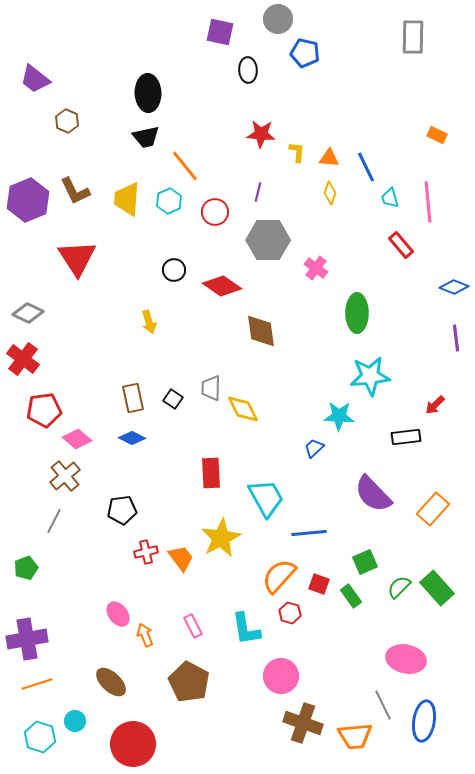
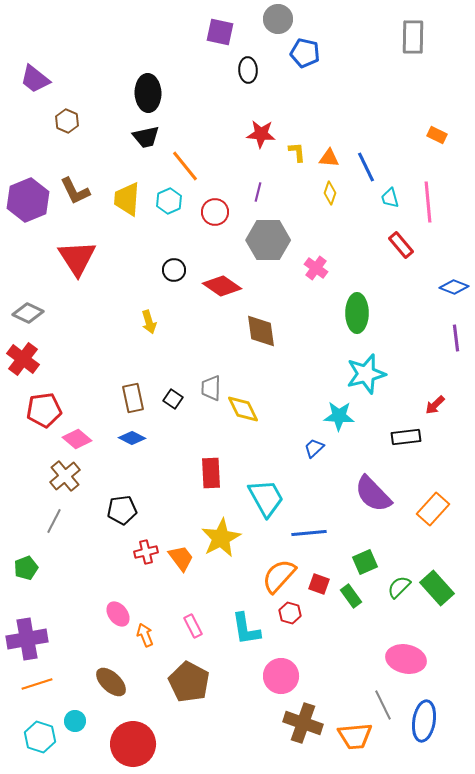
yellow L-shape at (297, 152): rotated 10 degrees counterclockwise
cyan star at (370, 376): moved 4 px left, 2 px up; rotated 9 degrees counterclockwise
